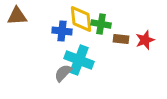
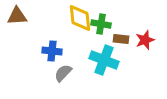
yellow diamond: moved 1 px left, 1 px up
blue cross: moved 10 px left, 20 px down
cyan cross: moved 25 px right
